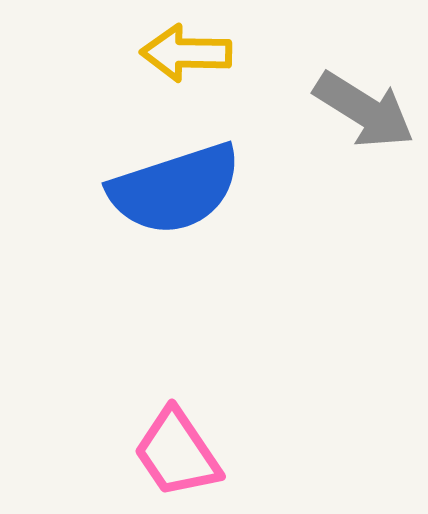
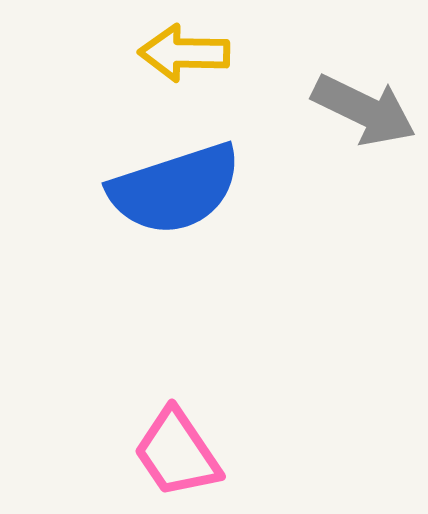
yellow arrow: moved 2 px left
gray arrow: rotated 6 degrees counterclockwise
